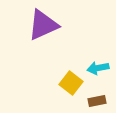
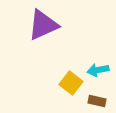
cyan arrow: moved 2 px down
brown rectangle: rotated 24 degrees clockwise
